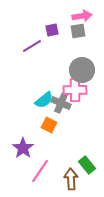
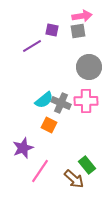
purple square: rotated 24 degrees clockwise
gray circle: moved 7 px right, 3 px up
pink cross: moved 11 px right, 11 px down
purple star: rotated 15 degrees clockwise
brown arrow: moved 3 px right; rotated 135 degrees clockwise
